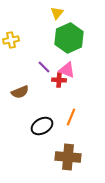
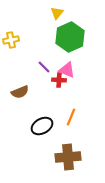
green hexagon: moved 1 px right, 1 px up
brown cross: rotated 10 degrees counterclockwise
